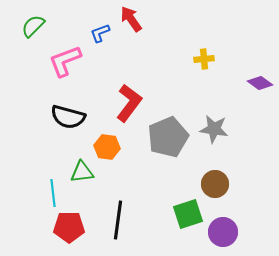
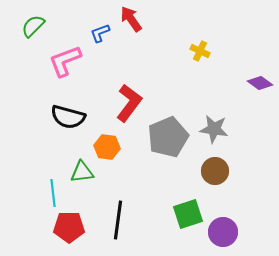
yellow cross: moved 4 px left, 8 px up; rotated 30 degrees clockwise
brown circle: moved 13 px up
